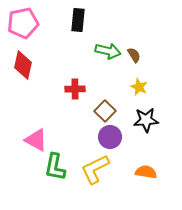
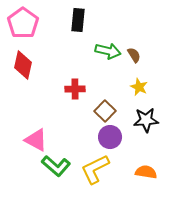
pink pentagon: rotated 24 degrees counterclockwise
green L-shape: moved 1 px right, 1 px up; rotated 60 degrees counterclockwise
